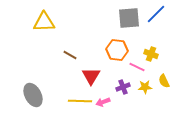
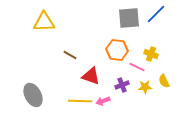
red triangle: rotated 42 degrees counterclockwise
purple cross: moved 1 px left, 2 px up
pink arrow: moved 1 px up
